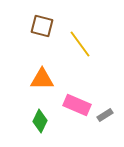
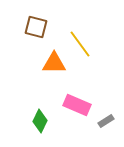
brown square: moved 6 px left, 1 px down
orange triangle: moved 12 px right, 16 px up
gray rectangle: moved 1 px right, 6 px down
